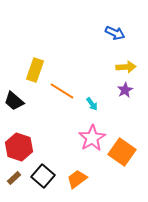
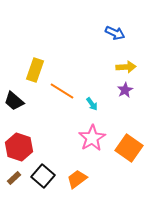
orange square: moved 7 px right, 4 px up
